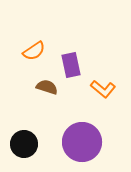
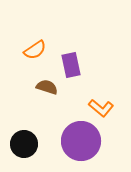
orange semicircle: moved 1 px right, 1 px up
orange L-shape: moved 2 px left, 19 px down
purple circle: moved 1 px left, 1 px up
